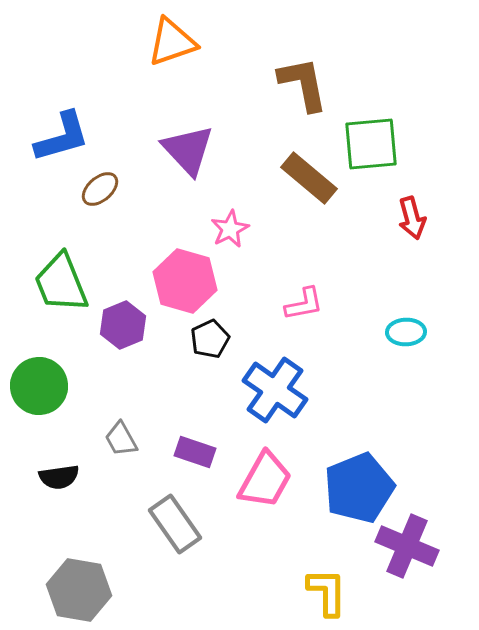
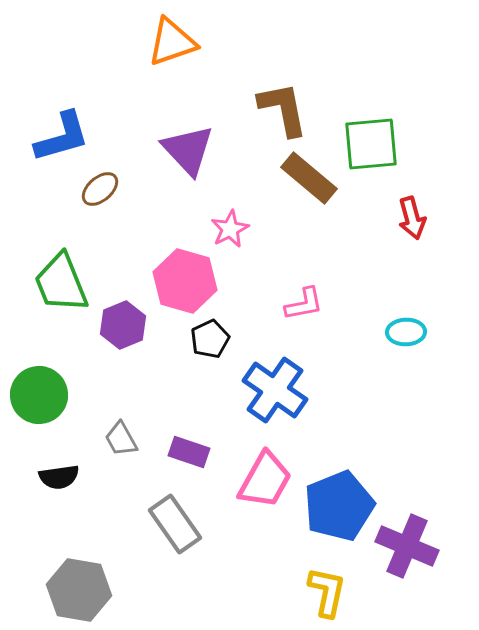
brown L-shape: moved 20 px left, 25 px down
green circle: moved 9 px down
purple rectangle: moved 6 px left
blue pentagon: moved 20 px left, 18 px down
yellow L-shape: rotated 12 degrees clockwise
